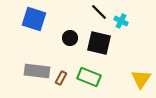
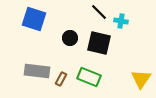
cyan cross: rotated 16 degrees counterclockwise
brown rectangle: moved 1 px down
